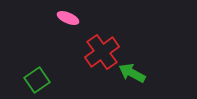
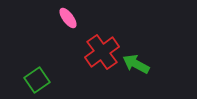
pink ellipse: rotated 30 degrees clockwise
green arrow: moved 4 px right, 9 px up
